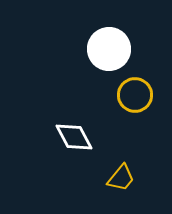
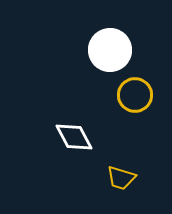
white circle: moved 1 px right, 1 px down
yellow trapezoid: rotated 68 degrees clockwise
